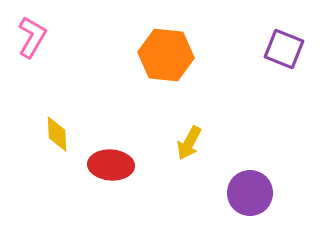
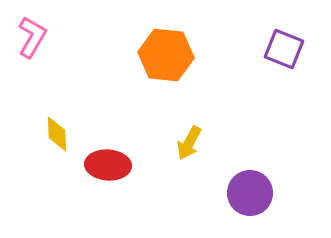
red ellipse: moved 3 px left
